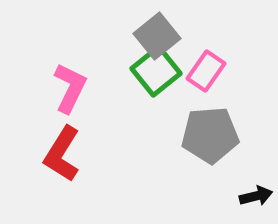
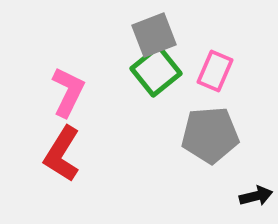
gray square: moved 3 px left, 1 px up; rotated 18 degrees clockwise
pink rectangle: moved 9 px right; rotated 12 degrees counterclockwise
pink L-shape: moved 2 px left, 4 px down
